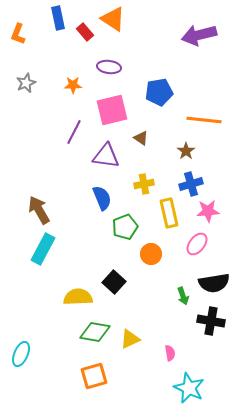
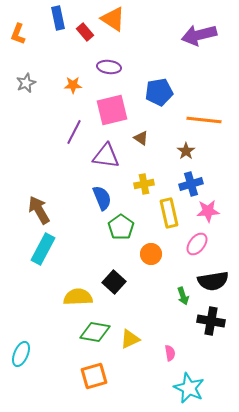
green pentagon: moved 4 px left; rotated 15 degrees counterclockwise
black semicircle: moved 1 px left, 2 px up
